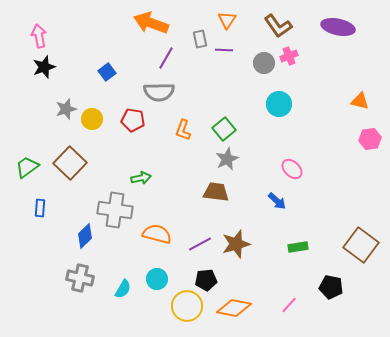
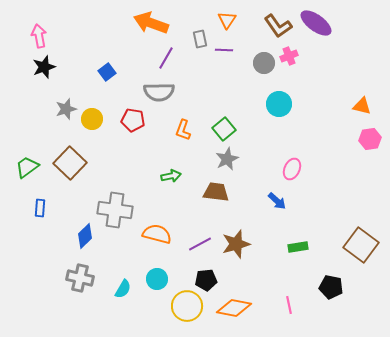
purple ellipse at (338, 27): moved 22 px left, 4 px up; rotated 24 degrees clockwise
orange triangle at (360, 101): moved 2 px right, 5 px down
pink ellipse at (292, 169): rotated 70 degrees clockwise
green arrow at (141, 178): moved 30 px right, 2 px up
pink line at (289, 305): rotated 54 degrees counterclockwise
